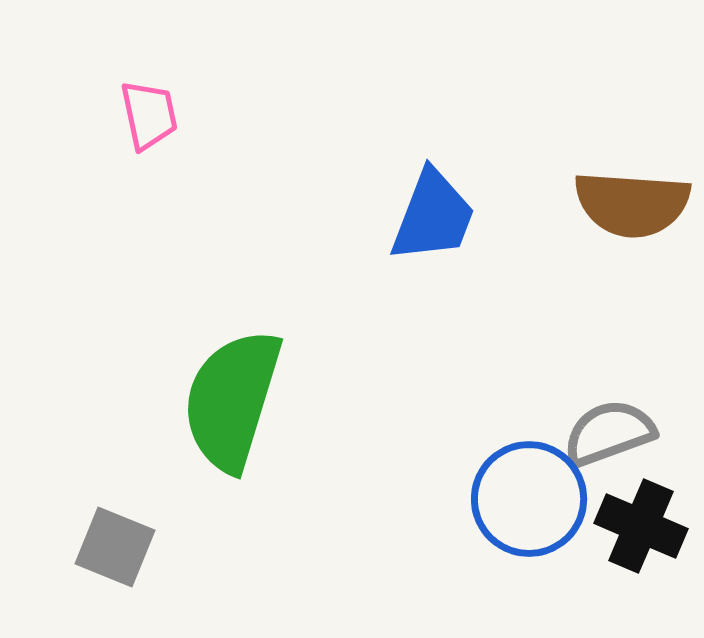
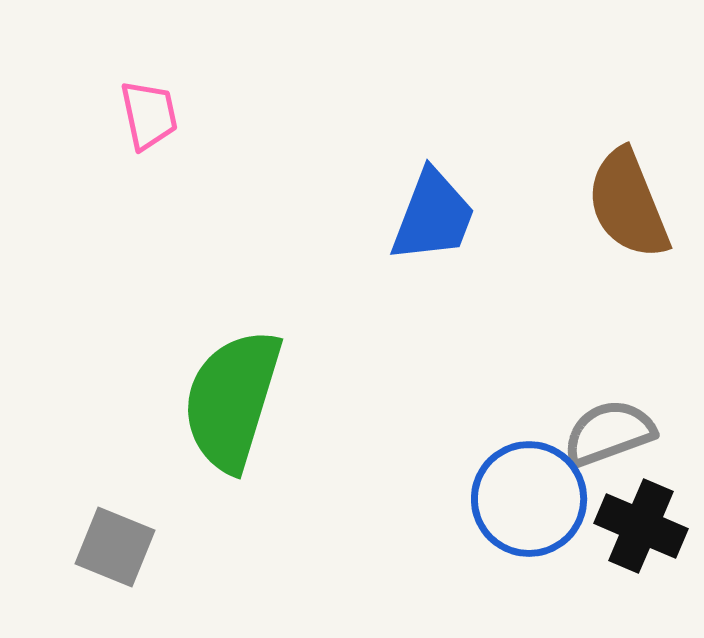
brown semicircle: moved 4 px left; rotated 64 degrees clockwise
